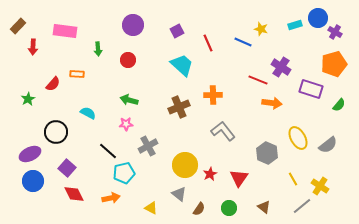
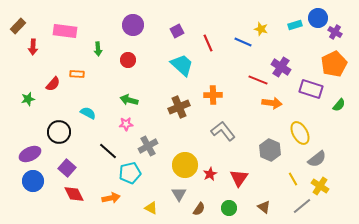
orange pentagon at (334, 64): rotated 10 degrees counterclockwise
green star at (28, 99): rotated 16 degrees clockwise
black circle at (56, 132): moved 3 px right
yellow ellipse at (298, 138): moved 2 px right, 5 px up
gray semicircle at (328, 145): moved 11 px left, 14 px down
gray hexagon at (267, 153): moved 3 px right, 3 px up
cyan pentagon at (124, 173): moved 6 px right
gray triangle at (179, 194): rotated 21 degrees clockwise
